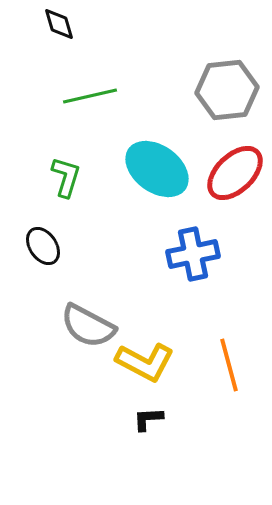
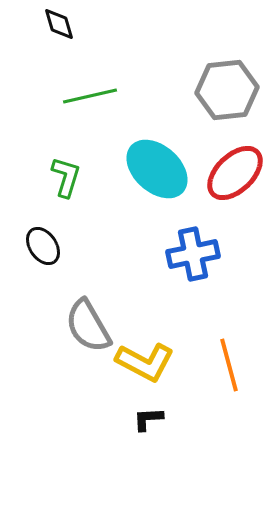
cyan ellipse: rotated 6 degrees clockwise
gray semicircle: rotated 32 degrees clockwise
